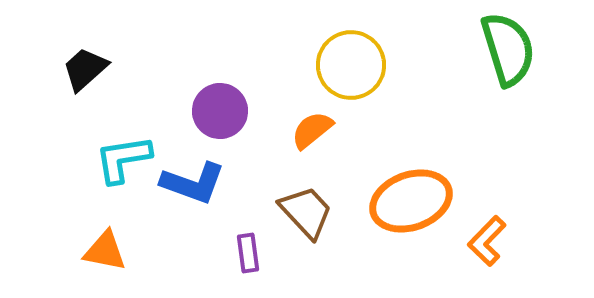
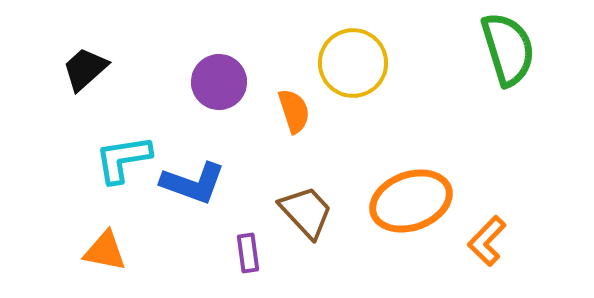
yellow circle: moved 2 px right, 2 px up
purple circle: moved 1 px left, 29 px up
orange semicircle: moved 18 px left, 19 px up; rotated 111 degrees clockwise
